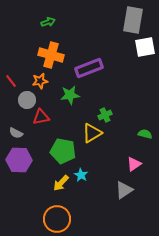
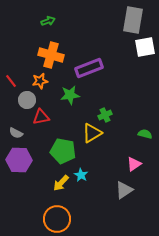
green arrow: moved 1 px up
